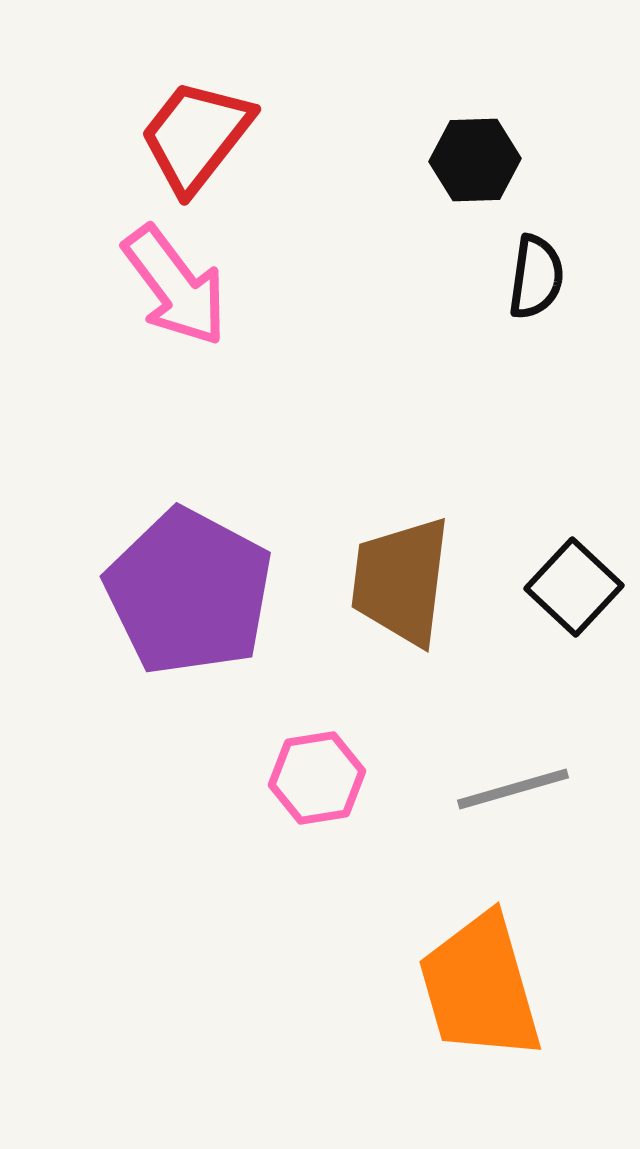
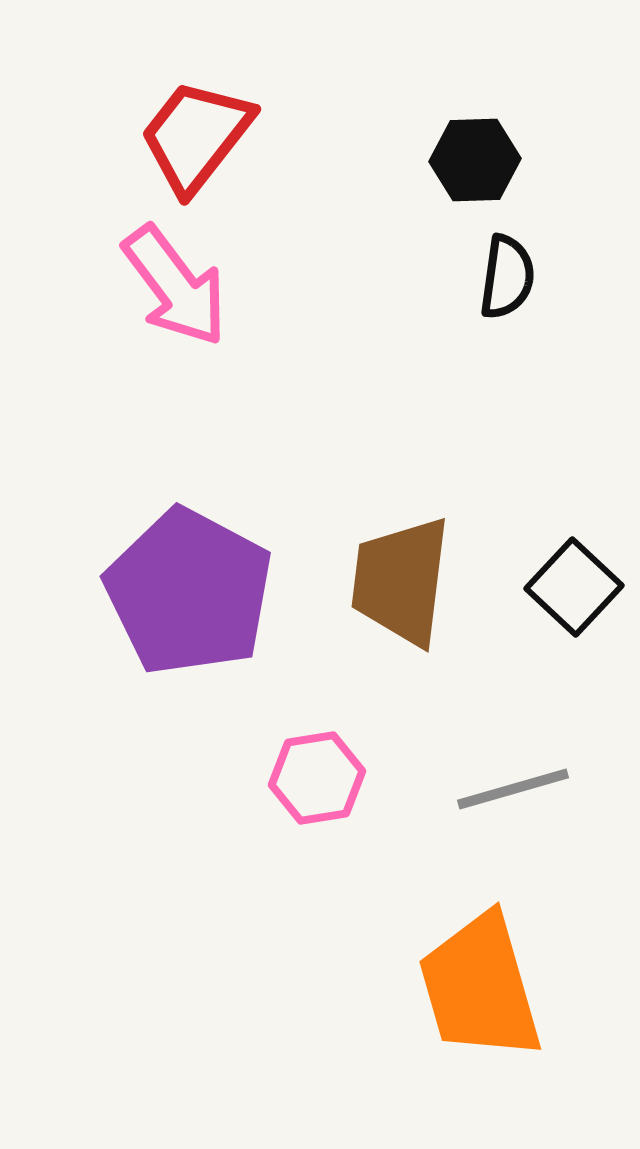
black semicircle: moved 29 px left
